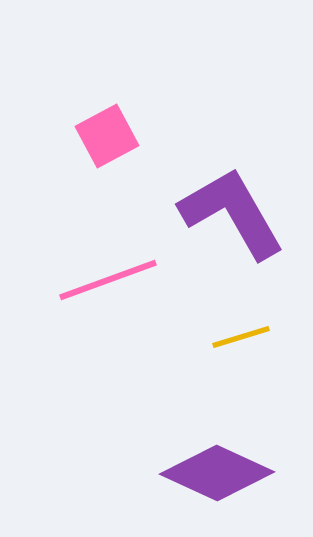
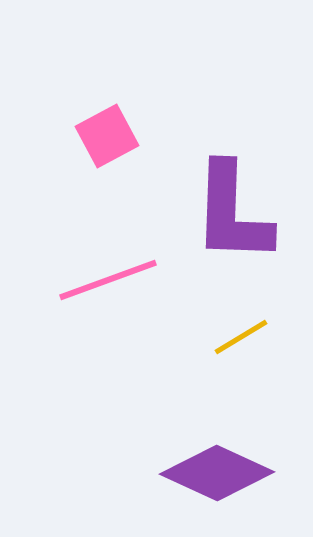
purple L-shape: rotated 148 degrees counterclockwise
yellow line: rotated 14 degrees counterclockwise
